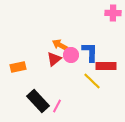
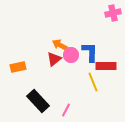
pink cross: rotated 14 degrees counterclockwise
yellow line: moved 1 px right, 1 px down; rotated 24 degrees clockwise
pink line: moved 9 px right, 4 px down
